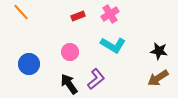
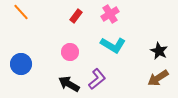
red rectangle: moved 2 px left; rotated 32 degrees counterclockwise
black star: rotated 18 degrees clockwise
blue circle: moved 8 px left
purple L-shape: moved 1 px right
black arrow: rotated 25 degrees counterclockwise
